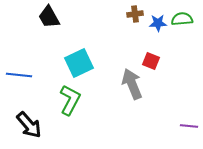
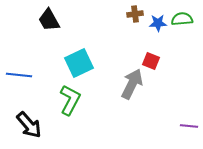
black trapezoid: moved 3 px down
gray arrow: rotated 48 degrees clockwise
